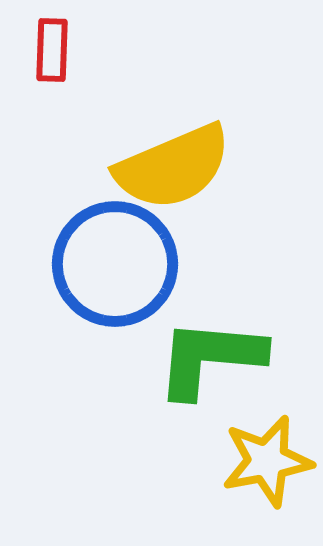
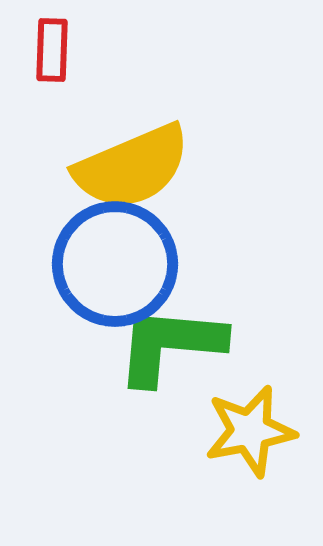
yellow semicircle: moved 41 px left
green L-shape: moved 40 px left, 13 px up
yellow star: moved 17 px left, 30 px up
